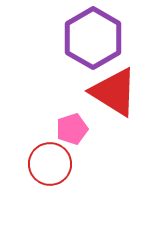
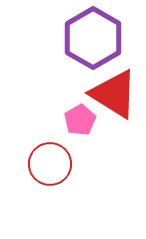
red triangle: moved 2 px down
pink pentagon: moved 8 px right, 9 px up; rotated 12 degrees counterclockwise
